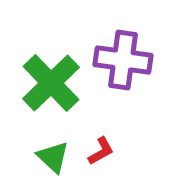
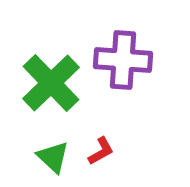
purple cross: rotated 4 degrees counterclockwise
